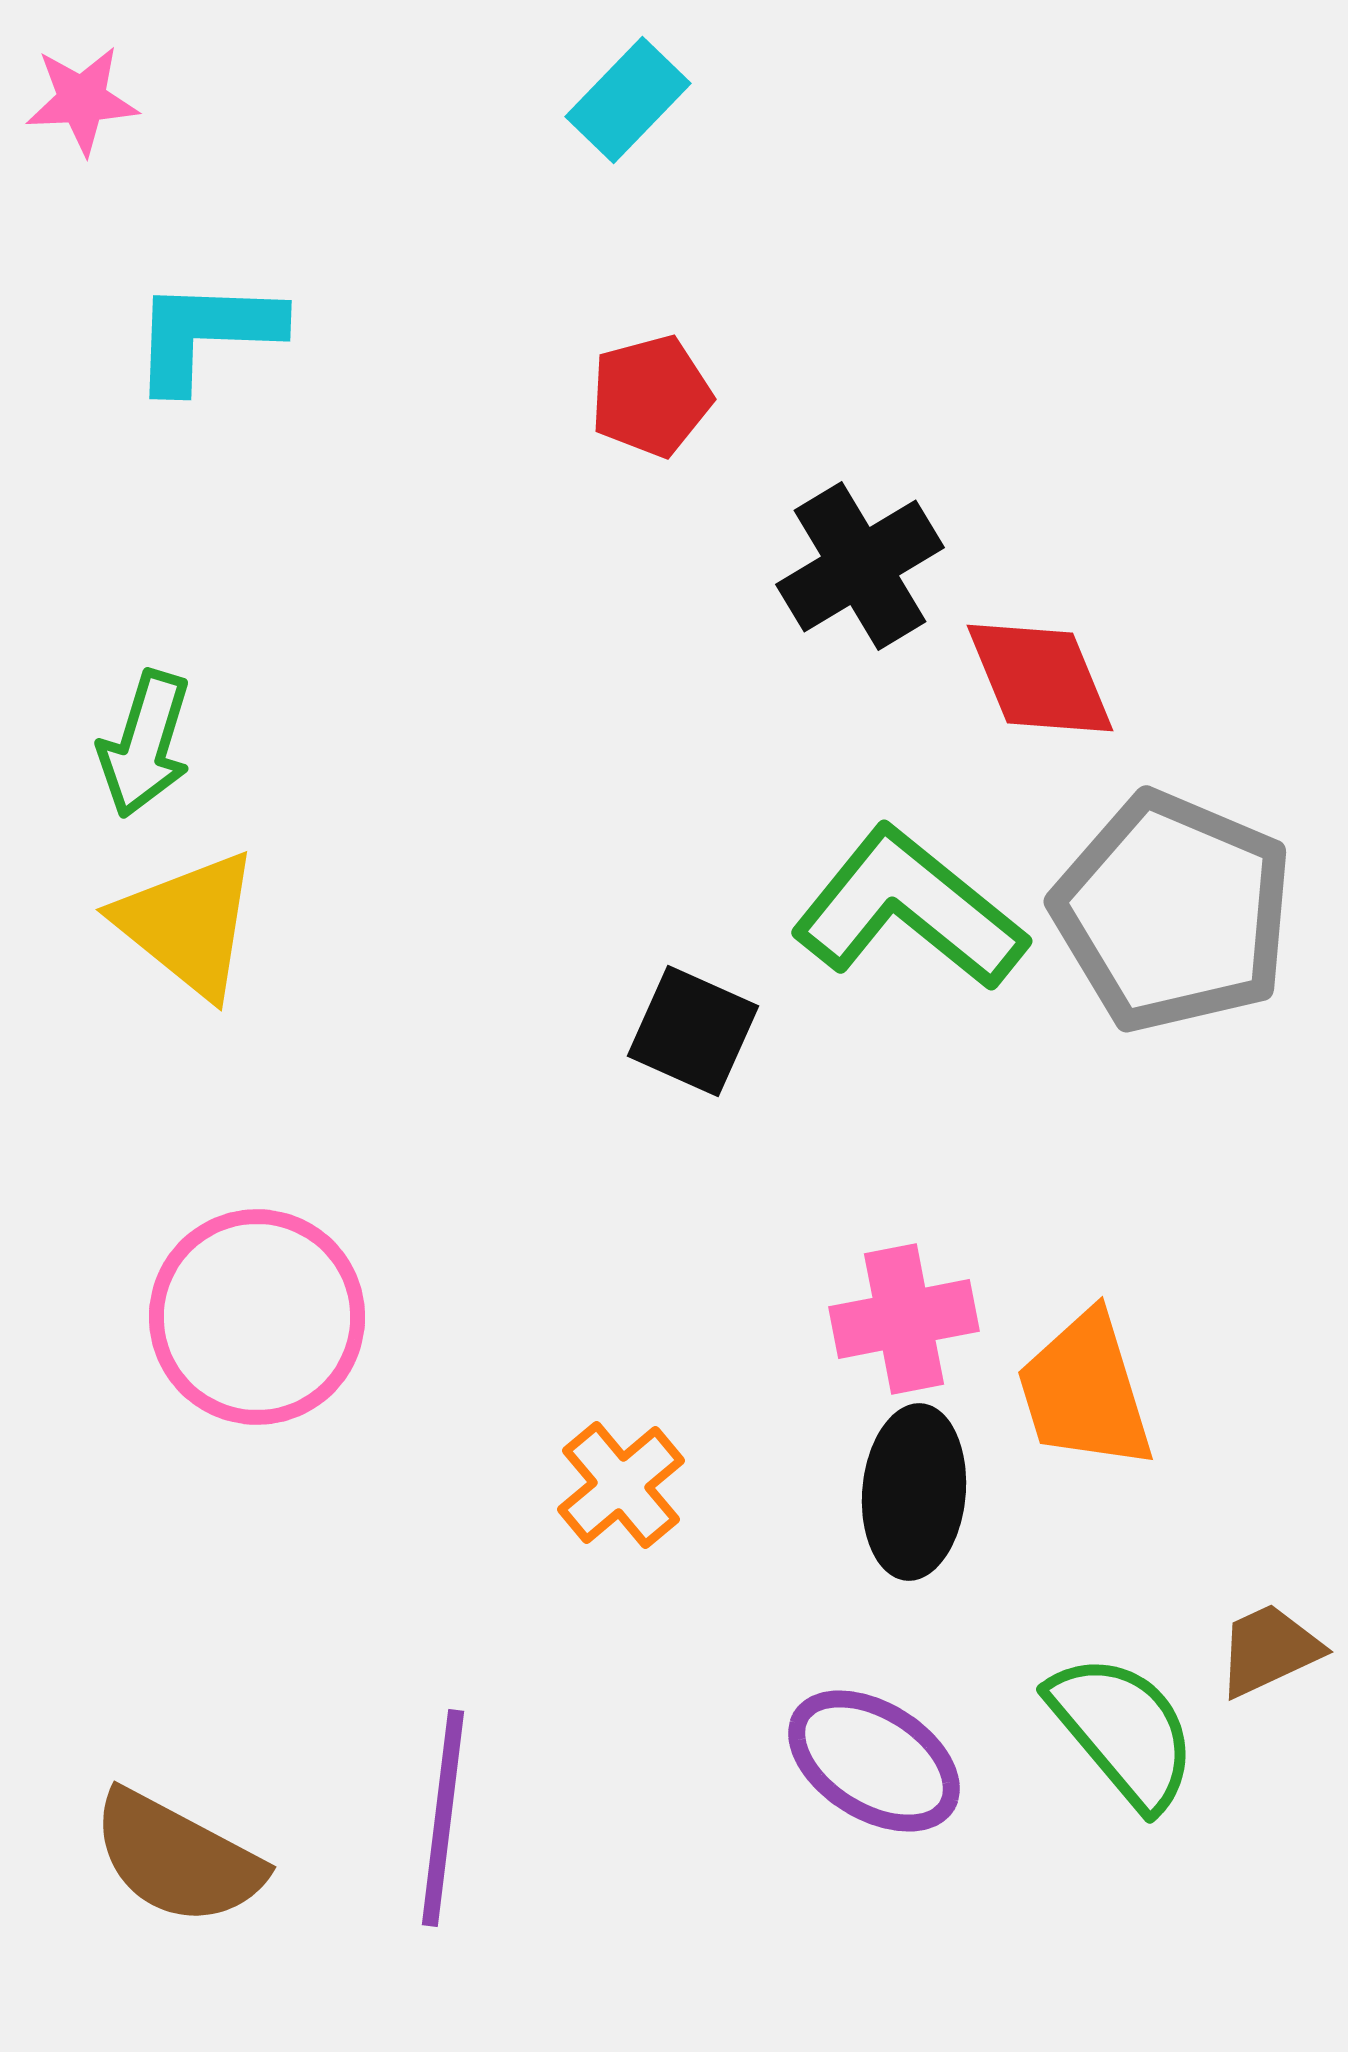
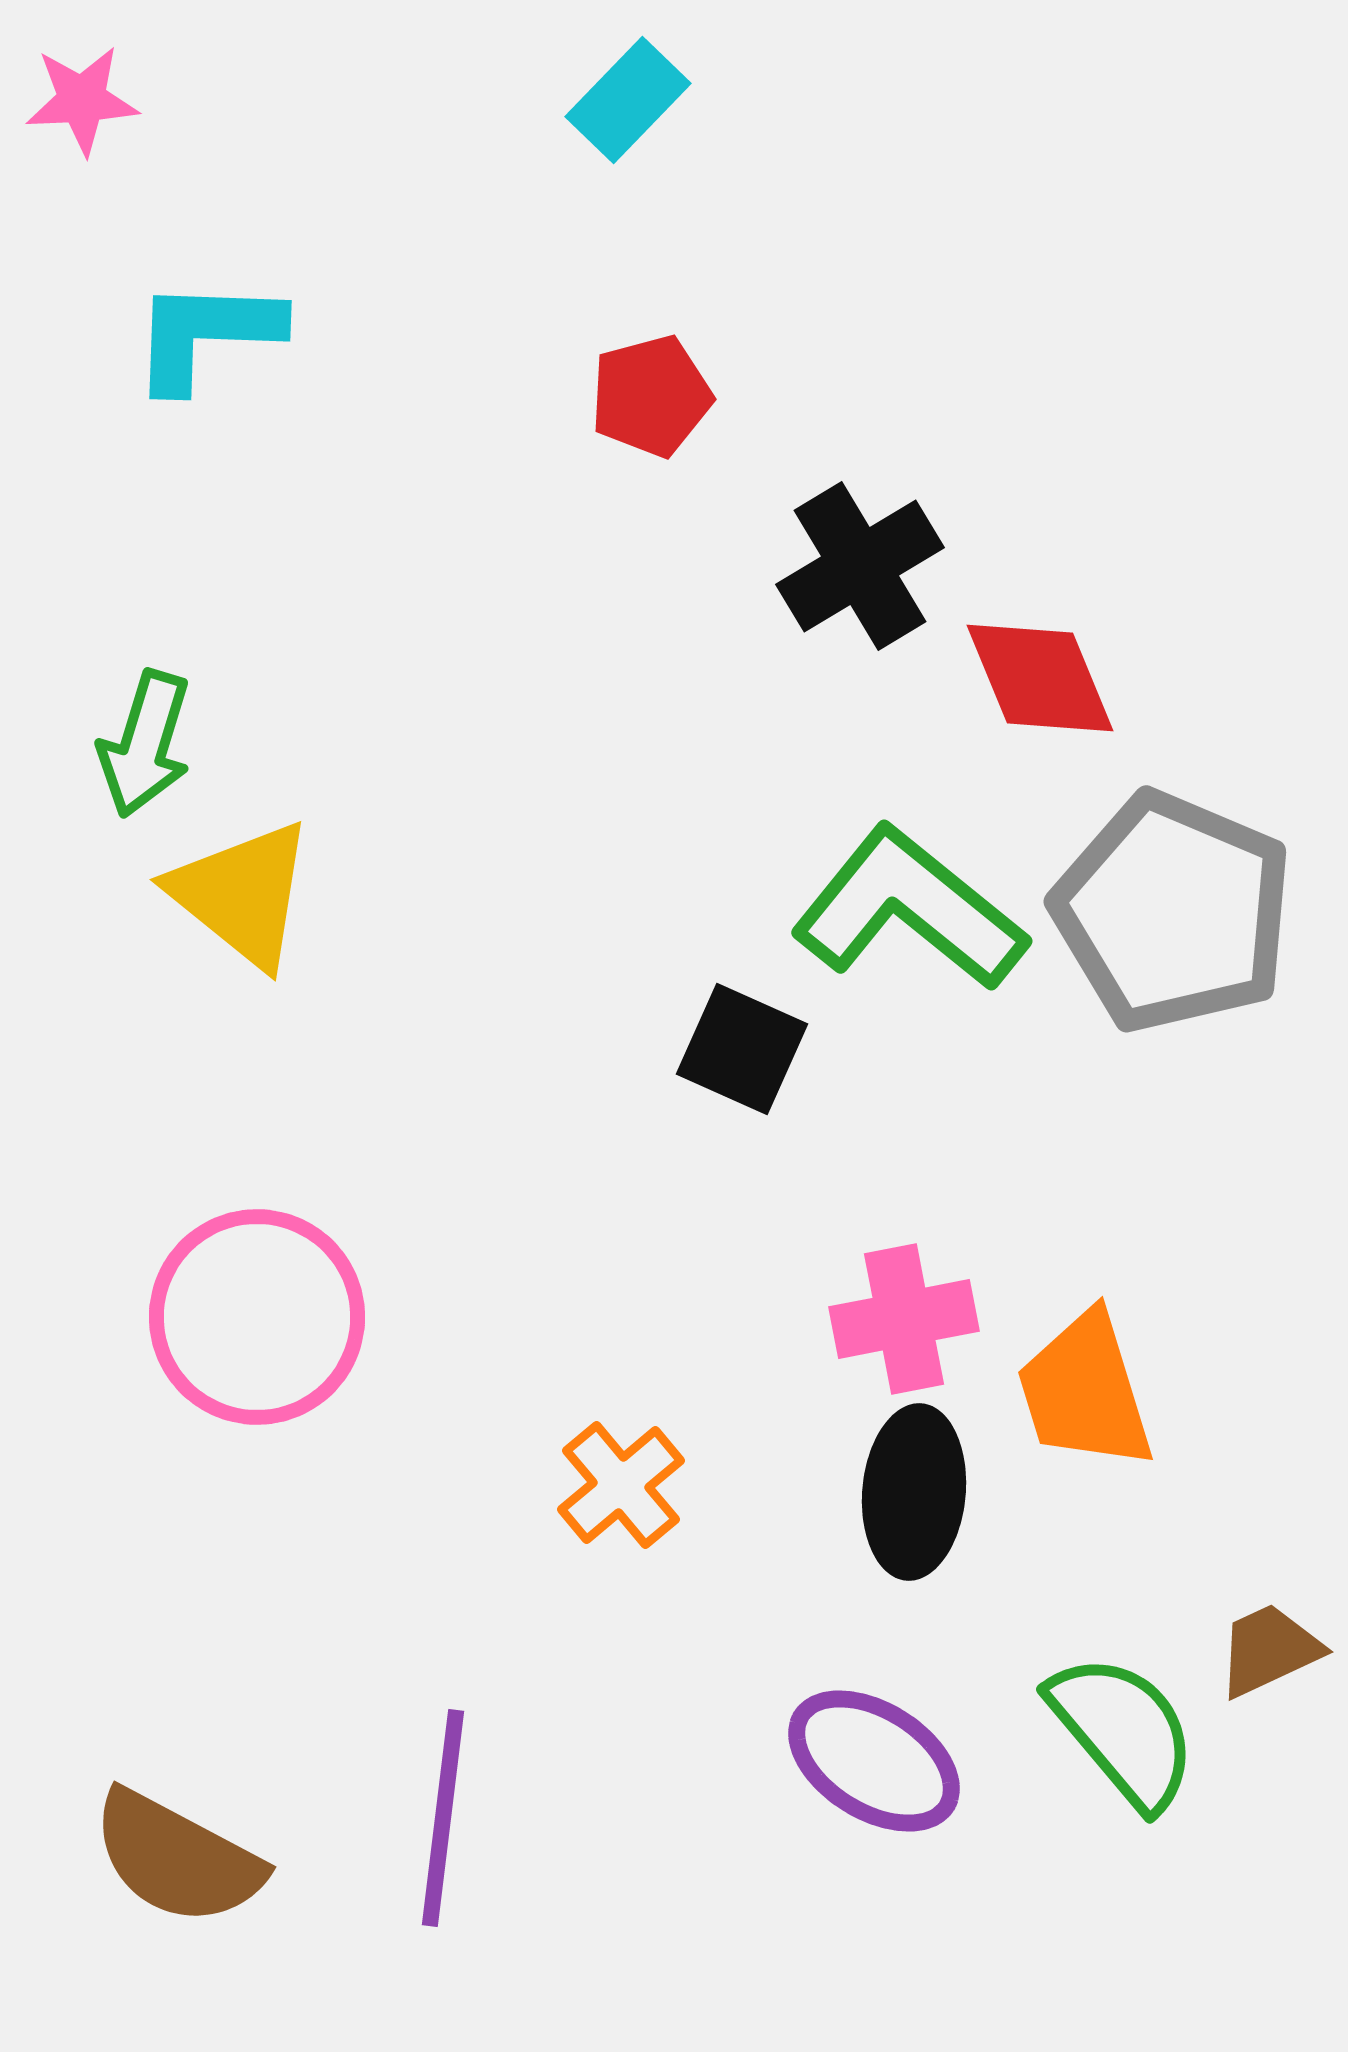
yellow triangle: moved 54 px right, 30 px up
black square: moved 49 px right, 18 px down
